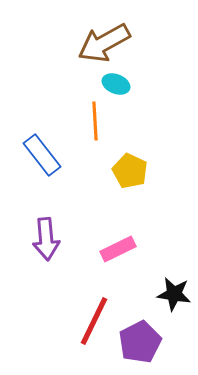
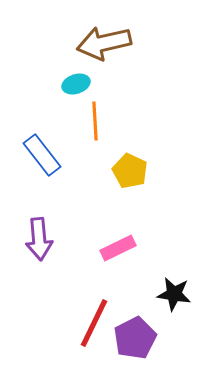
brown arrow: rotated 16 degrees clockwise
cyan ellipse: moved 40 px left; rotated 40 degrees counterclockwise
purple arrow: moved 7 px left
pink rectangle: moved 1 px up
red line: moved 2 px down
purple pentagon: moved 5 px left, 4 px up
